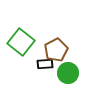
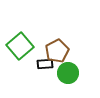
green square: moved 1 px left, 4 px down; rotated 12 degrees clockwise
brown pentagon: moved 1 px right, 1 px down
